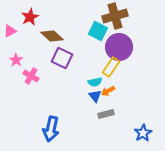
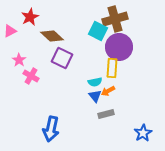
brown cross: moved 3 px down
pink star: moved 3 px right
yellow rectangle: moved 1 px right, 1 px down; rotated 30 degrees counterclockwise
